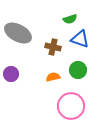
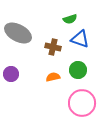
pink circle: moved 11 px right, 3 px up
